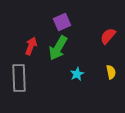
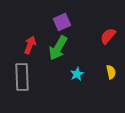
red arrow: moved 1 px left, 1 px up
gray rectangle: moved 3 px right, 1 px up
